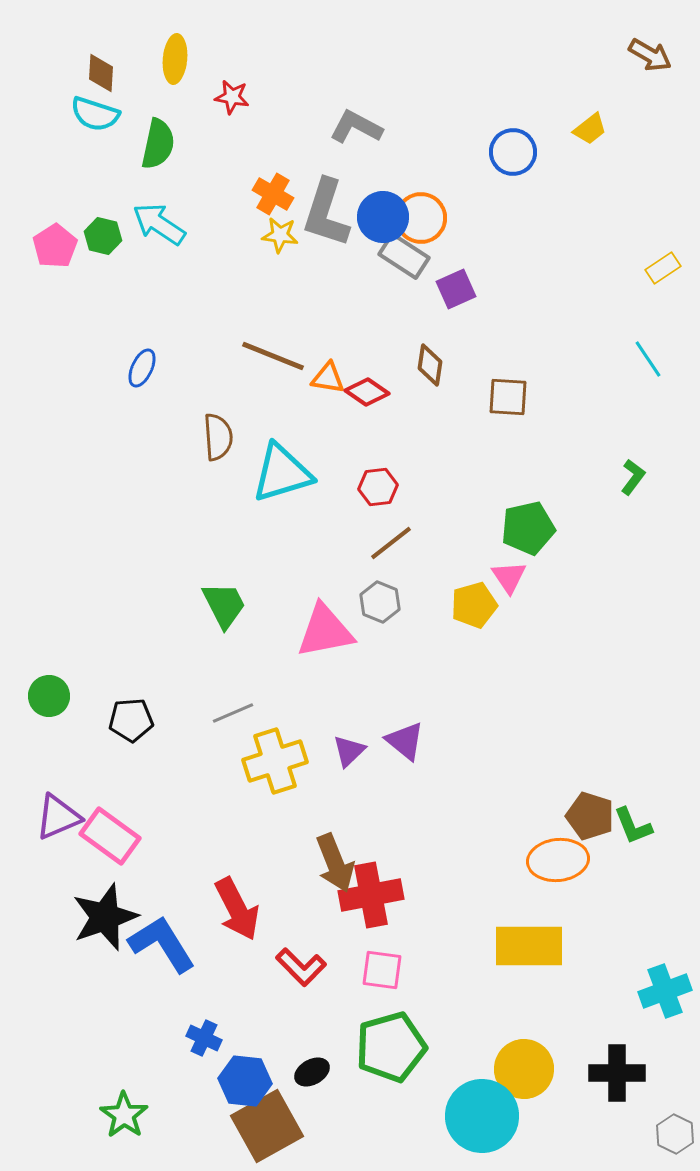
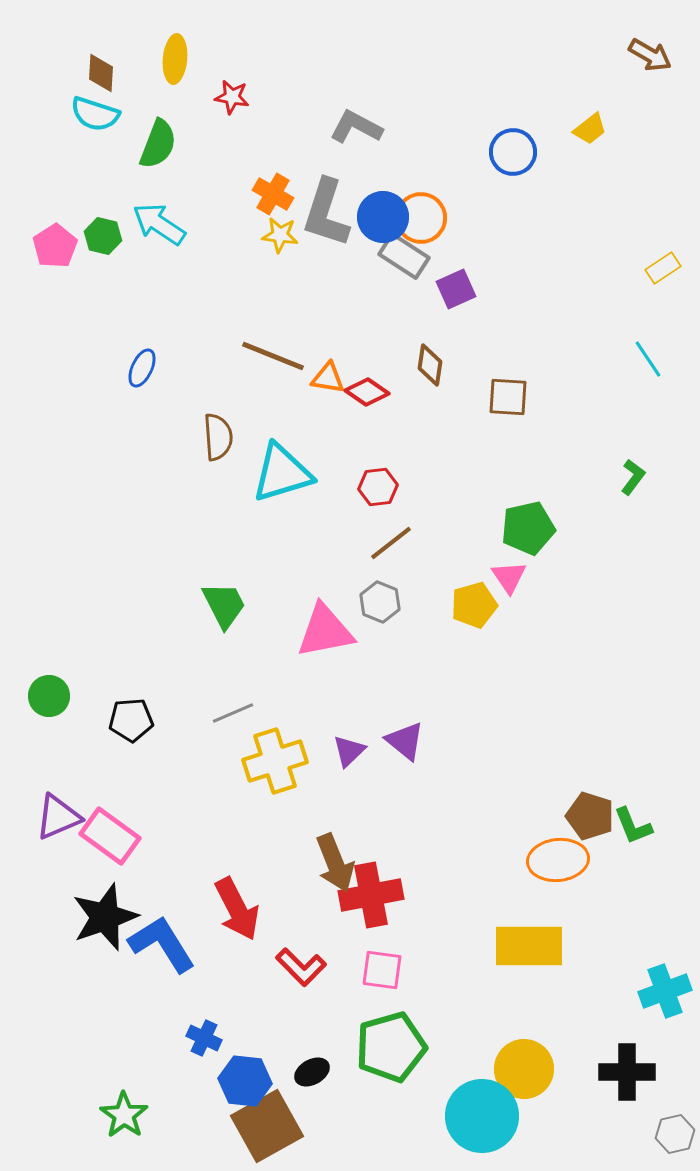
green semicircle at (158, 144): rotated 9 degrees clockwise
black cross at (617, 1073): moved 10 px right, 1 px up
gray hexagon at (675, 1134): rotated 21 degrees clockwise
